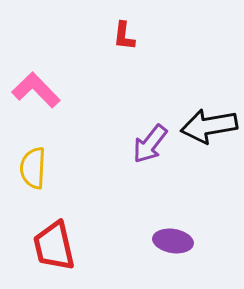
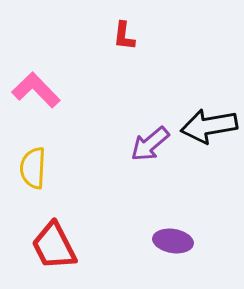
purple arrow: rotated 12 degrees clockwise
red trapezoid: rotated 14 degrees counterclockwise
